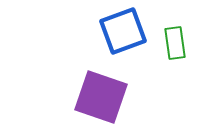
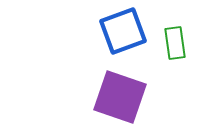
purple square: moved 19 px right
